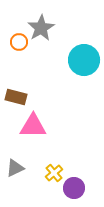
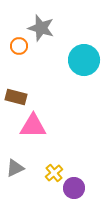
gray star: rotated 24 degrees counterclockwise
orange circle: moved 4 px down
